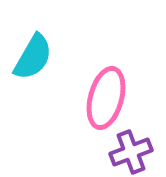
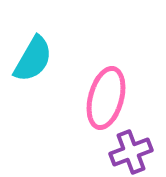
cyan semicircle: moved 2 px down
